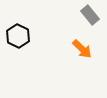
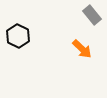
gray rectangle: moved 2 px right
